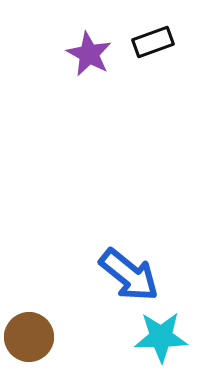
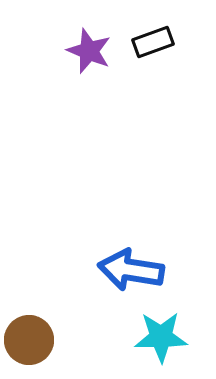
purple star: moved 3 px up; rotated 6 degrees counterclockwise
blue arrow: moved 2 px right, 5 px up; rotated 150 degrees clockwise
brown circle: moved 3 px down
